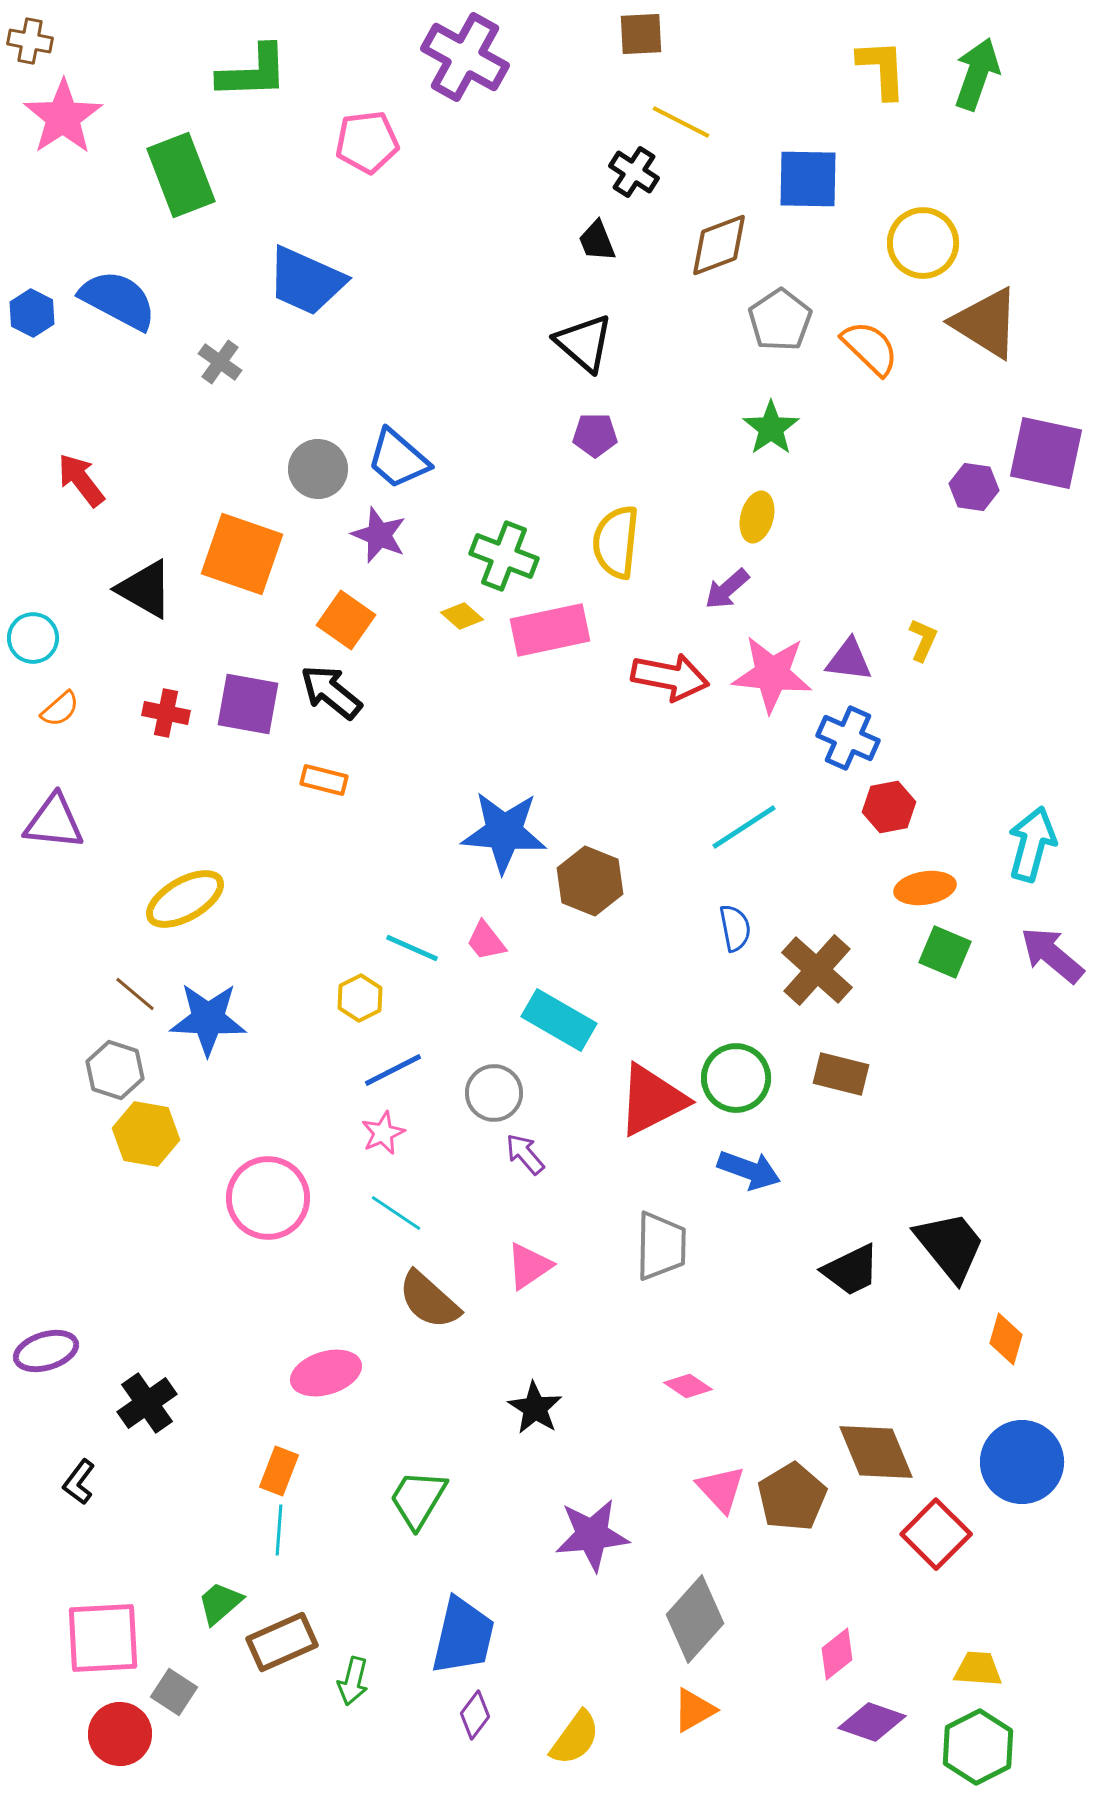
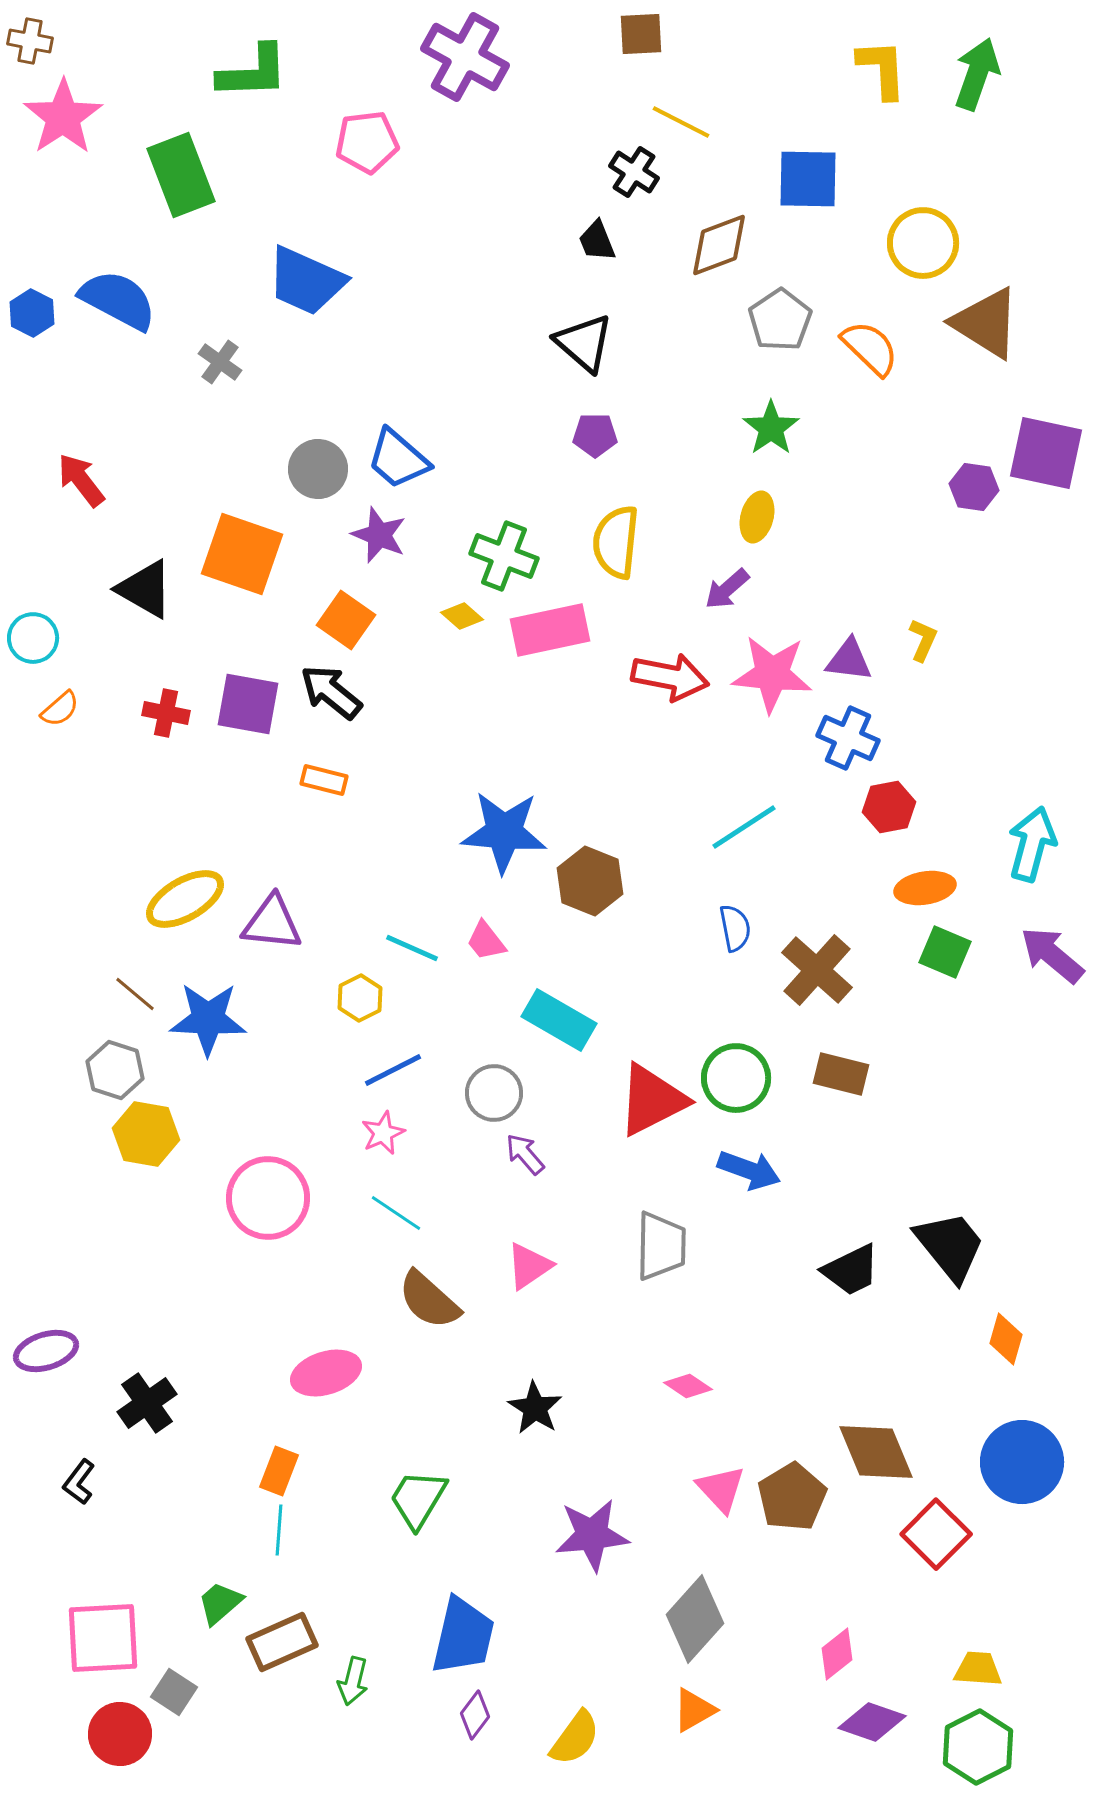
purple triangle at (54, 822): moved 218 px right, 101 px down
